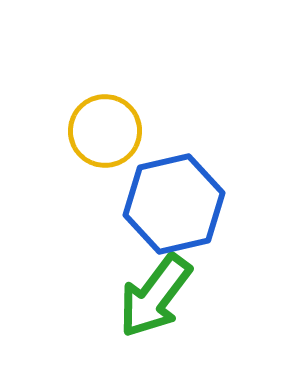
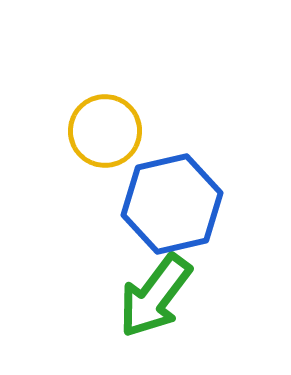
blue hexagon: moved 2 px left
